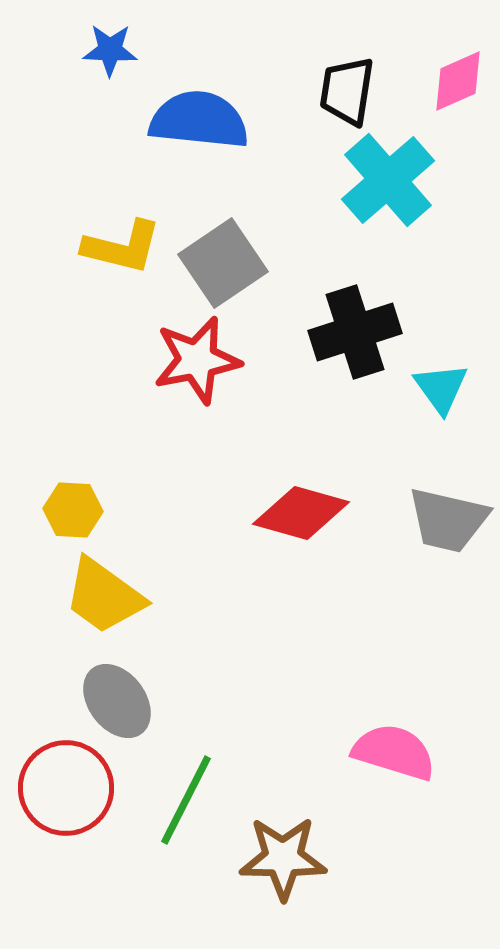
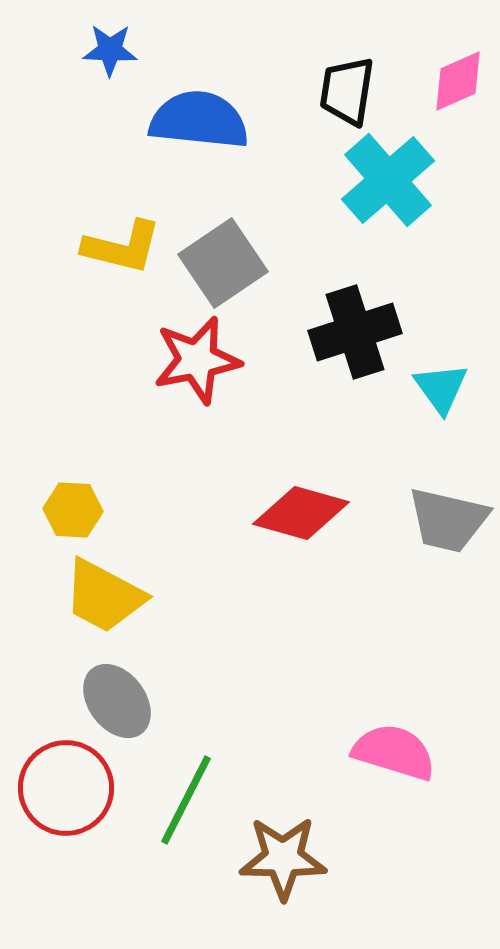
yellow trapezoid: rotated 8 degrees counterclockwise
